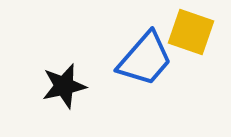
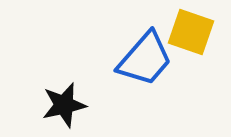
black star: moved 19 px down
